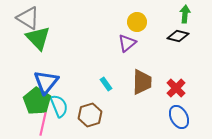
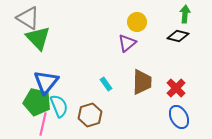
green pentagon: moved 1 px down; rotated 20 degrees counterclockwise
